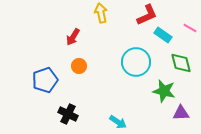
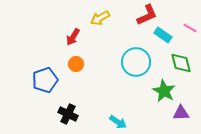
yellow arrow: moved 1 px left, 5 px down; rotated 108 degrees counterclockwise
orange circle: moved 3 px left, 2 px up
green star: rotated 15 degrees clockwise
